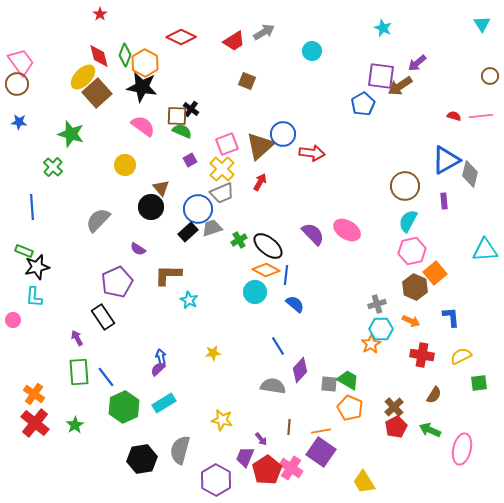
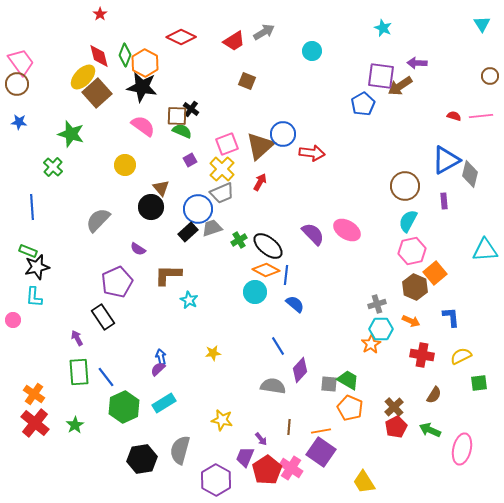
purple arrow at (417, 63): rotated 42 degrees clockwise
green rectangle at (24, 251): moved 4 px right
